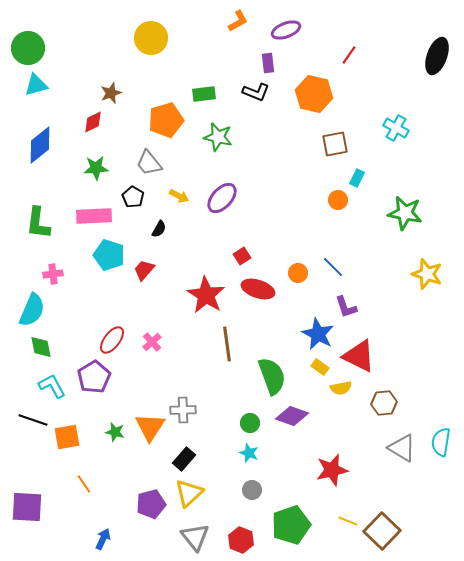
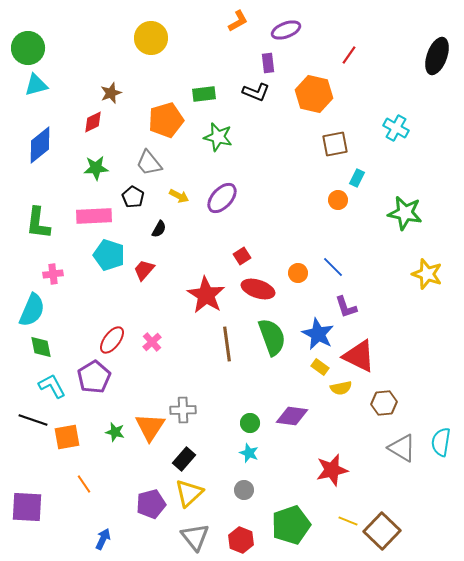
green semicircle at (272, 376): moved 39 px up
purple diamond at (292, 416): rotated 12 degrees counterclockwise
gray circle at (252, 490): moved 8 px left
